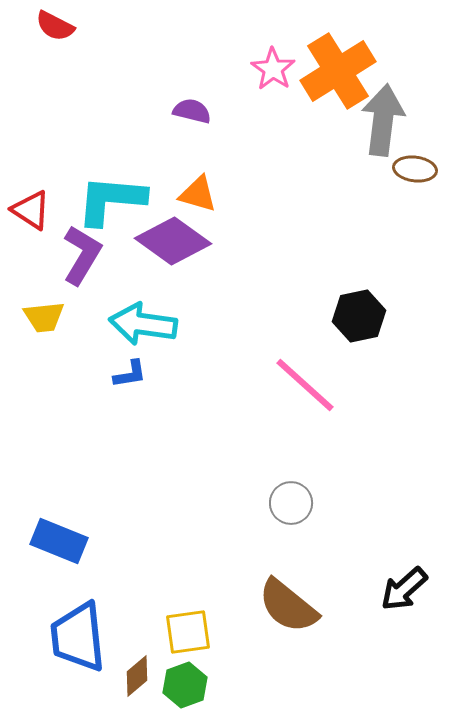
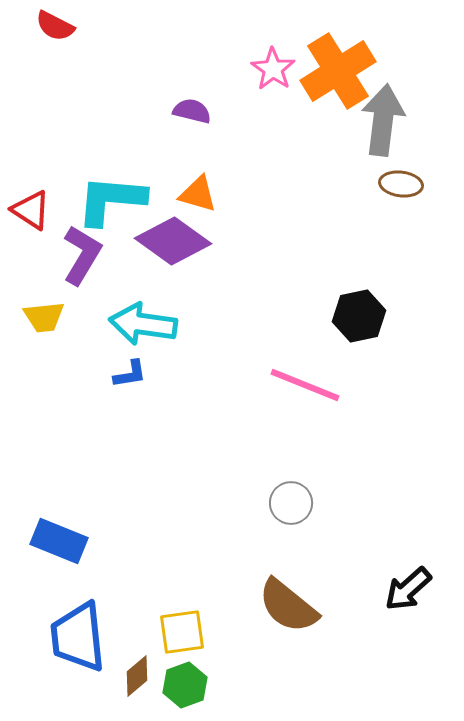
brown ellipse: moved 14 px left, 15 px down
pink line: rotated 20 degrees counterclockwise
black arrow: moved 4 px right
yellow square: moved 6 px left
